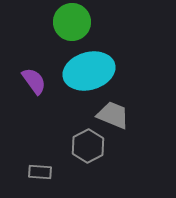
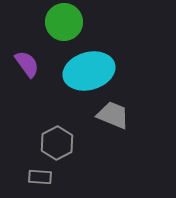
green circle: moved 8 px left
purple semicircle: moved 7 px left, 17 px up
gray hexagon: moved 31 px left, 3 px up
gray rectangle: moved 5 px down
